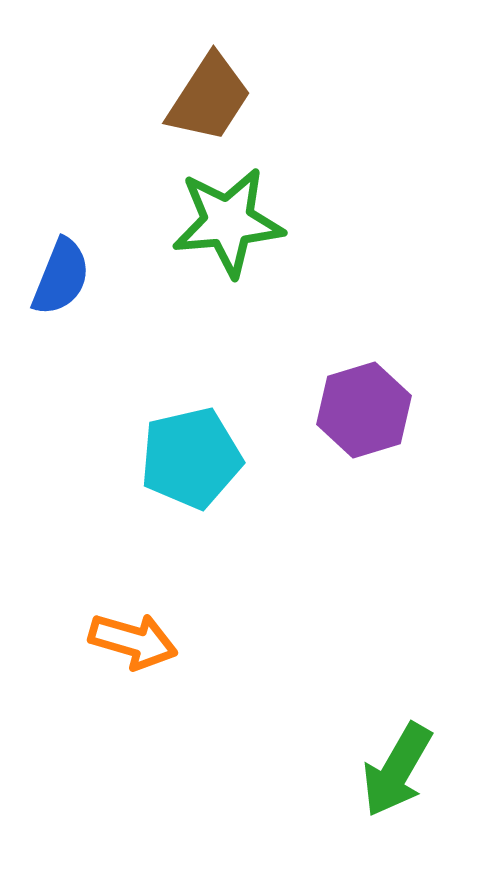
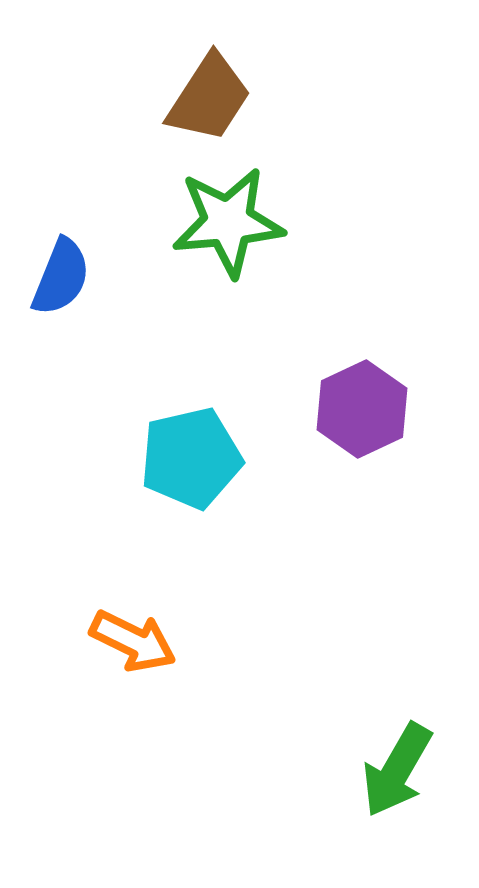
purple hexagon: moved 2 px left, 1 px up; rotated 8 degrees counterclockwise
orange arrow: rotated 10 degrees clockwise
